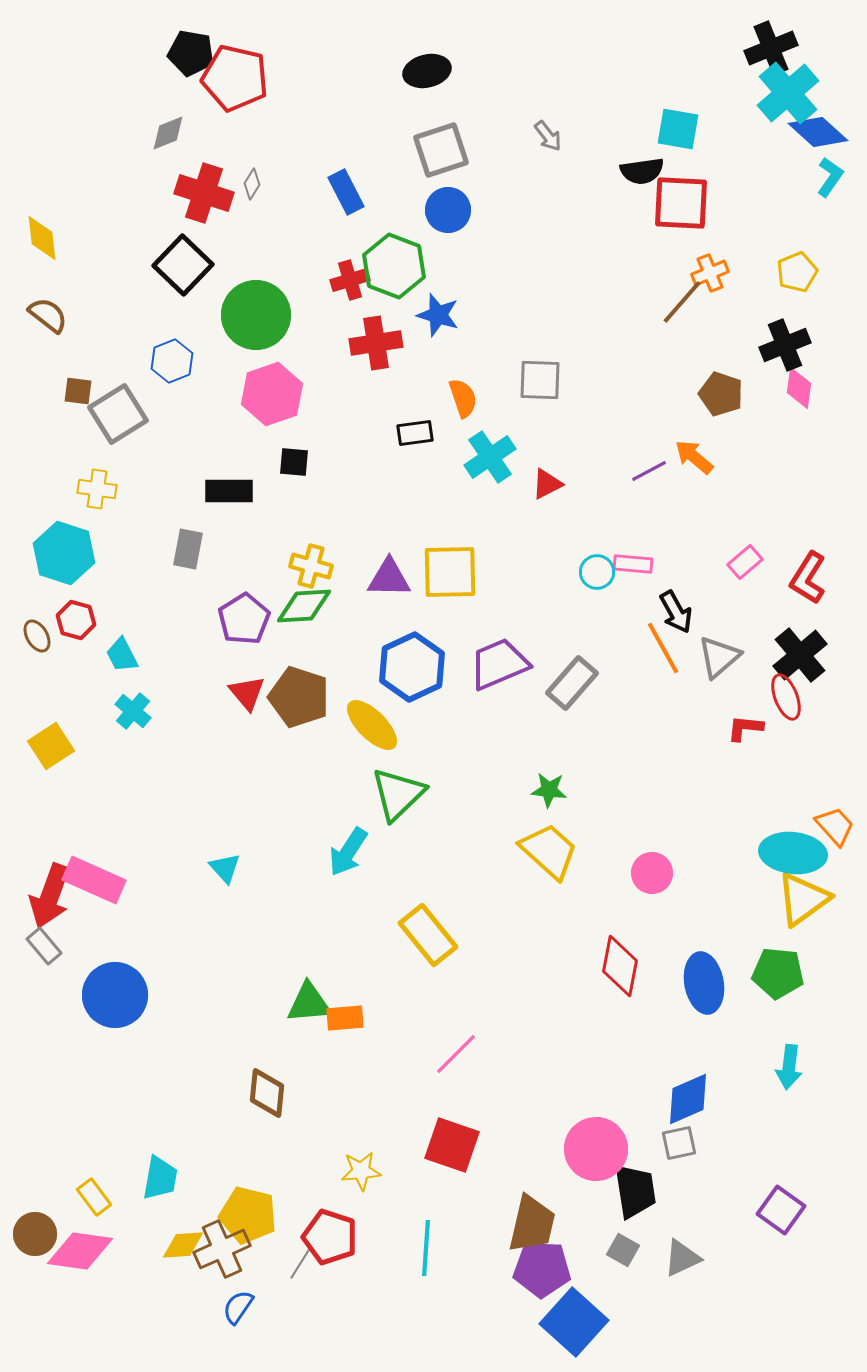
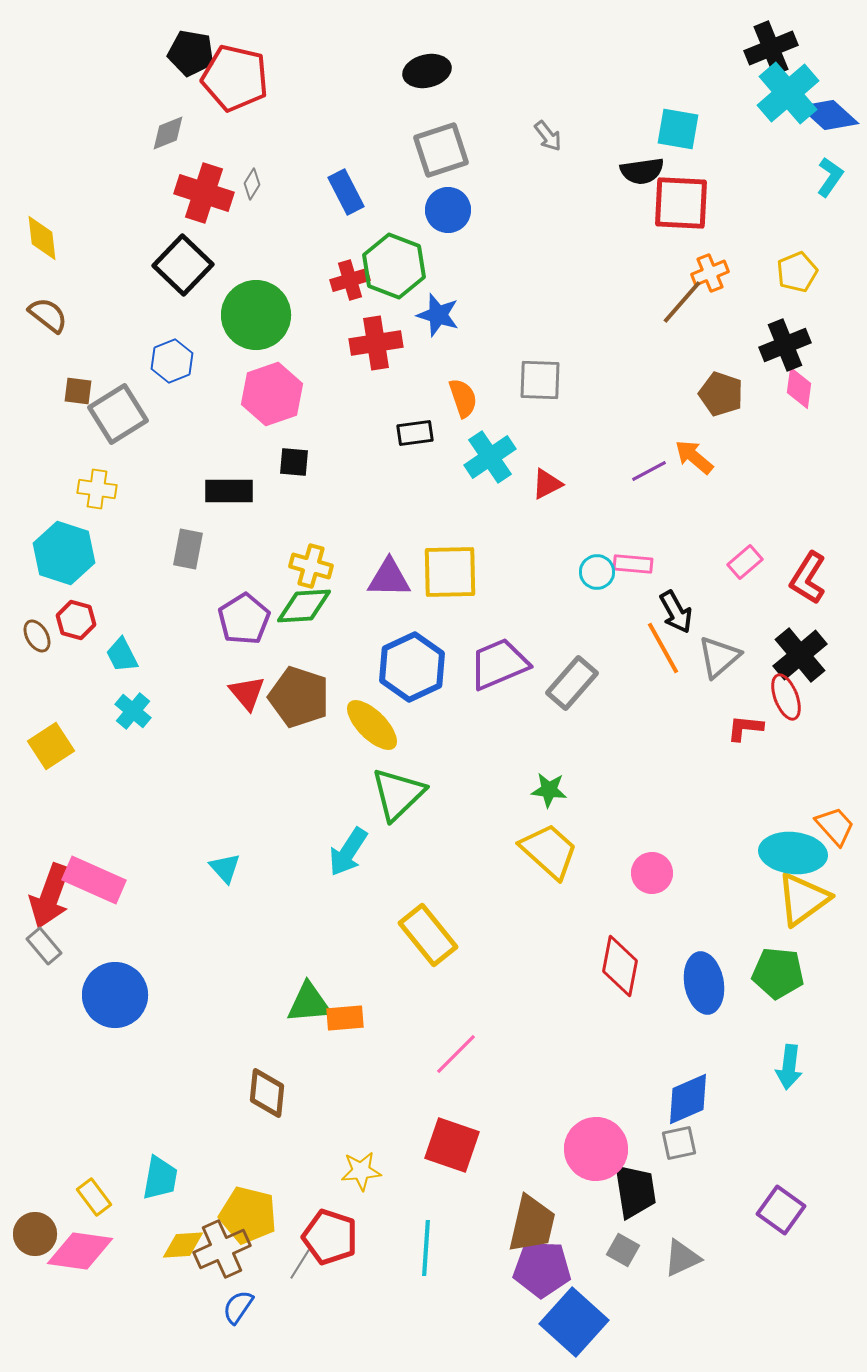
blue diamond at (818, 132): moved 11 px right, 17 px up
